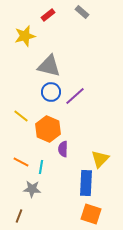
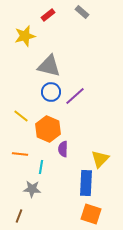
orange line: moved 1 px left, 8 px up; rotated 21 degrees counterclockwise
